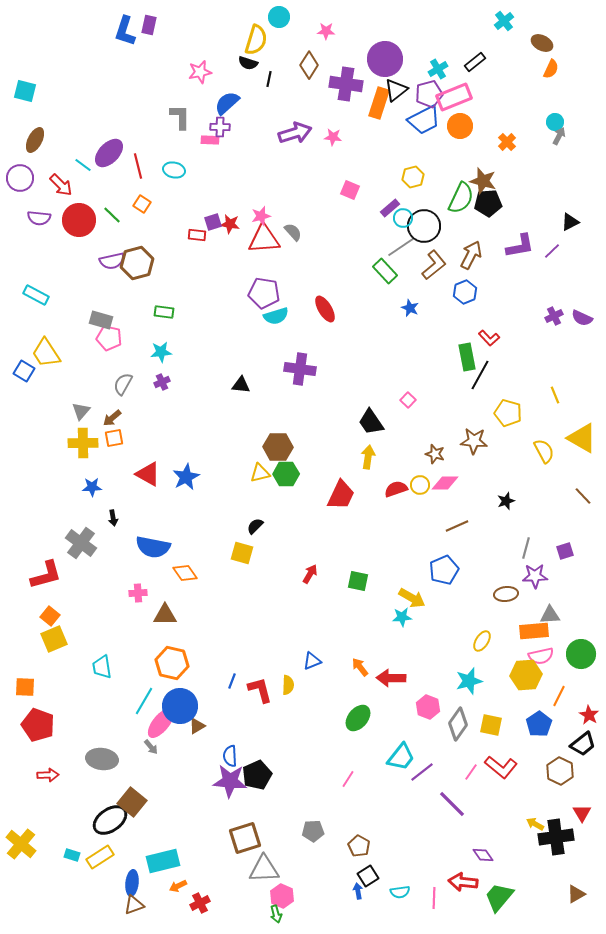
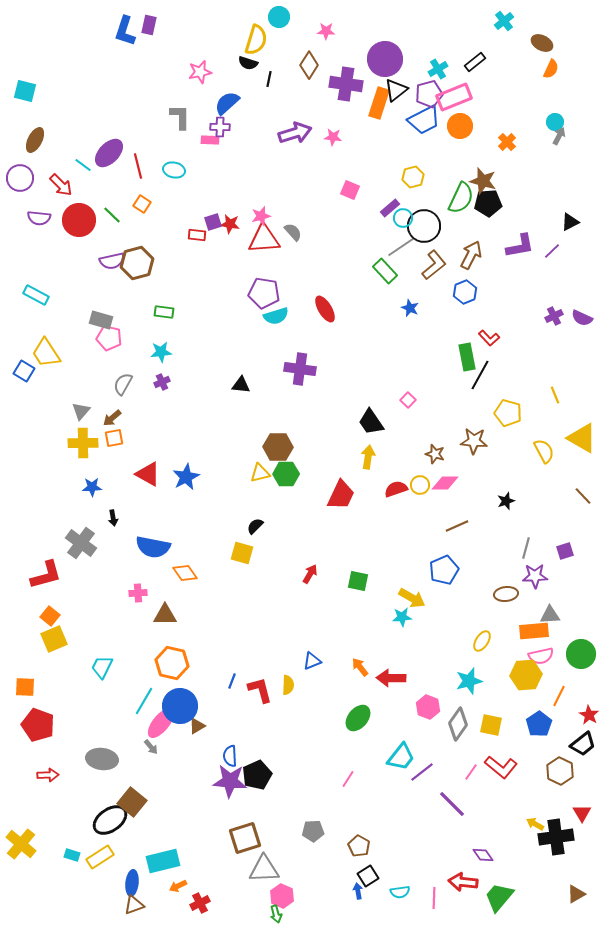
cyan trapezoid at (102, 667): rotated 35 degrees clockwise
